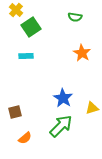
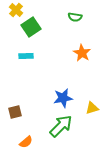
blue star: rotated 30 degrees clockwise
orange semicircle: moved 1 px right, 4 px down
